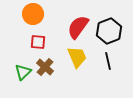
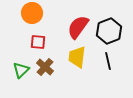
orange circle: moved 1 px left, 1 px up
yellow trapezoid: rotated 150 degrees counterclockwise
green triangle: moved 2 px left, 2 px up
